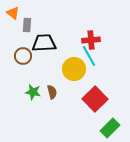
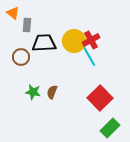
red cross: rotated 24 degrees counterclockwise
brown circle: moved 2 px left, 1 px down
yellow circle: moved 28 px up
brown semicircle: rotated 144 degrees counterclockwise
red square: moved 5 px right, 1 px up
